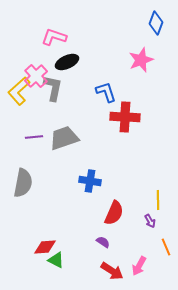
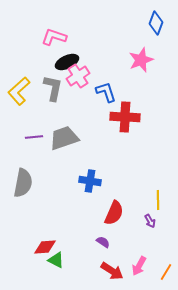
pink cross: moved 42 px right; rotated 10 degrees clockwise
orange line: moved 25 px down; rotated 54 degrees clockwise
